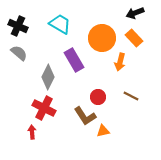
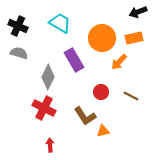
black arrow: moved 3 px right, 1 px up
cyan trapezoid: moved 1 px up
orange rectangle: rotated 60 degrees counterclockwise
gray semicircle: rotated 24 degrees counterclockwise
orange arrow: moved 1 px left; rotated 30 degrees clockwise
red circle: moved 3 px right, 5 px up
red arrow: moved 18 px right, 13 px down
